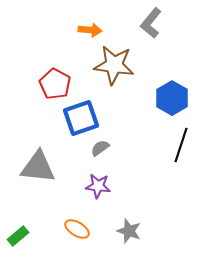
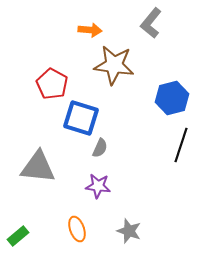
red pentagon: moved 3 px left
blue hexagon: rotated 16 degrees clockwise
blue square: rotated 36 degrees clockwise
gray semicircle: rotated 150 degrees clockwise
orange ellipse: rotated 40 degrees clockwise
